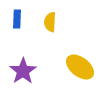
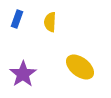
blue rectangle: rotated 18 degrees clockwise
purple star: moved 3 px down
